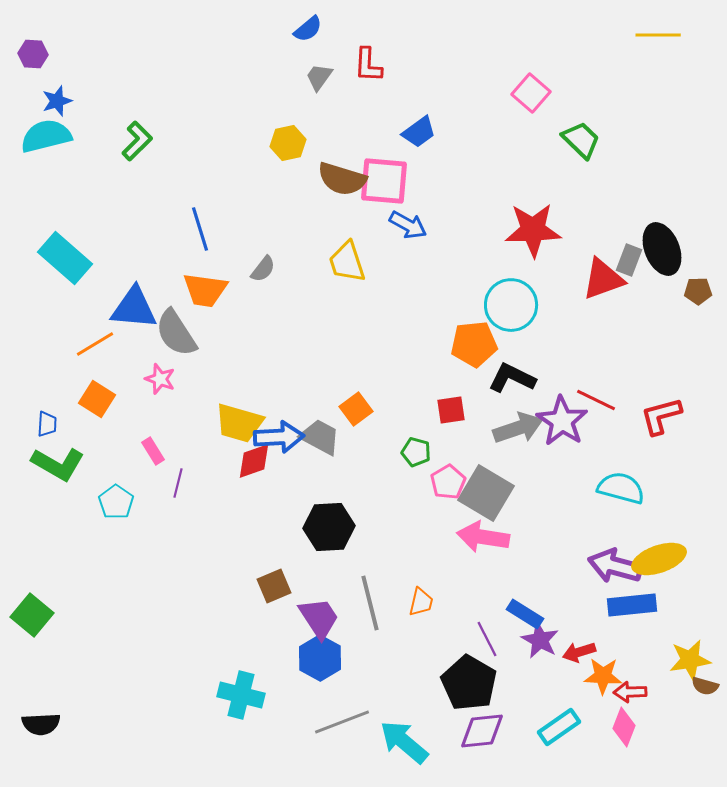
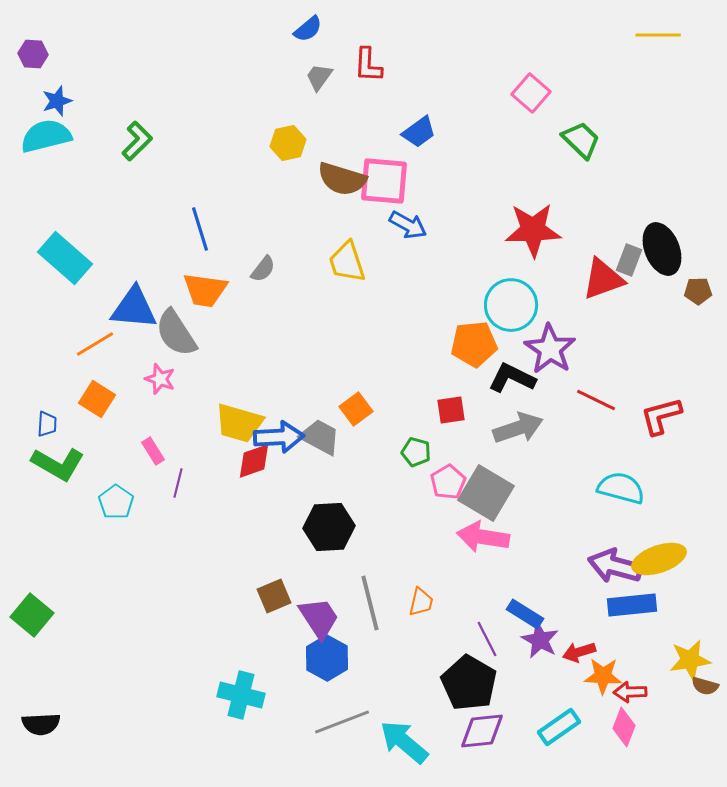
purple star at (562, 421): moved 12 px left, 72 px up
brown square at (274, 586): moved 10 px down
blue hexagon at (320, 658): moved 7 px right
